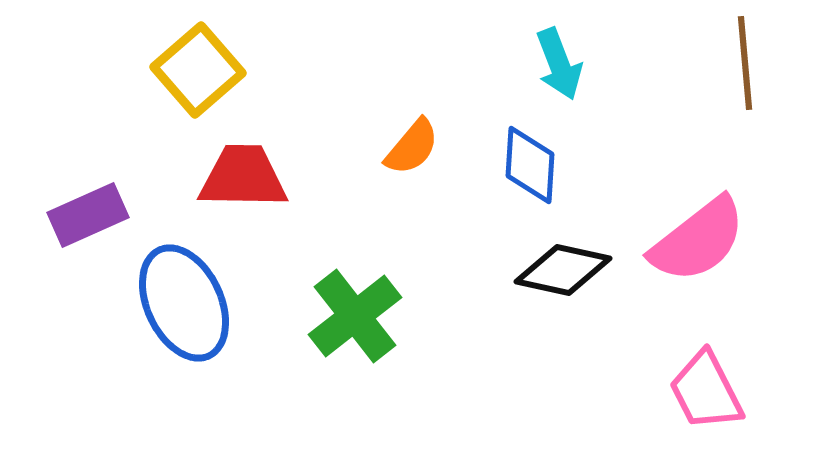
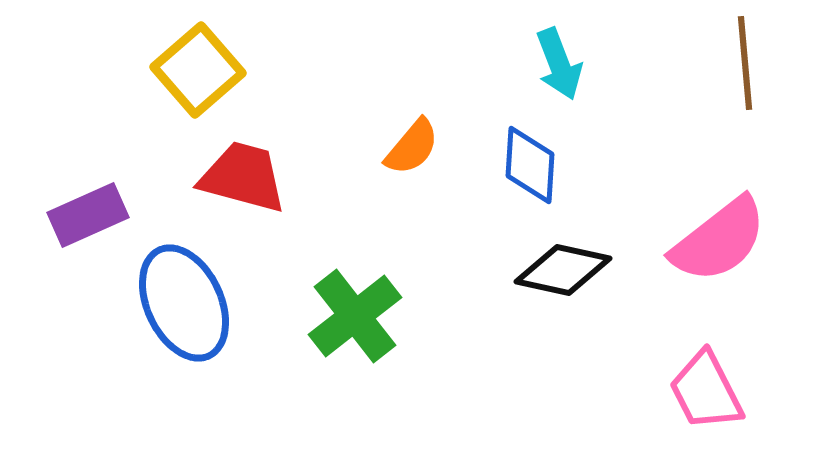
red trapezoid: rotated 14 degrees clockwise
pink semicircle: moved 21 px right
